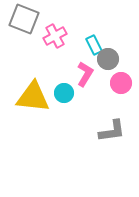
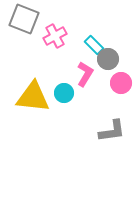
cyan rectangle: rotated 18 degrees counterclockwise
